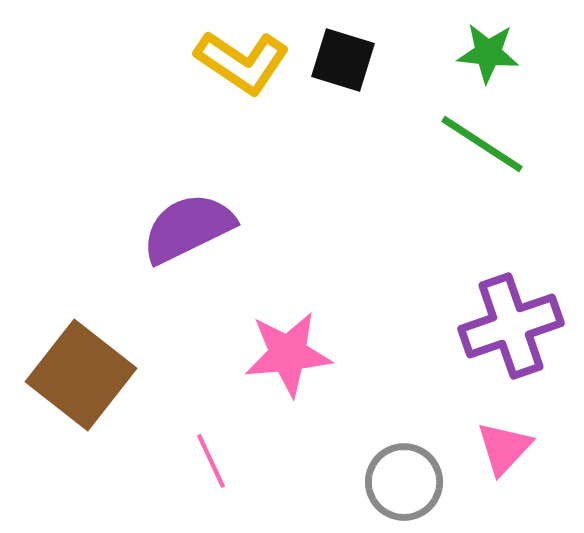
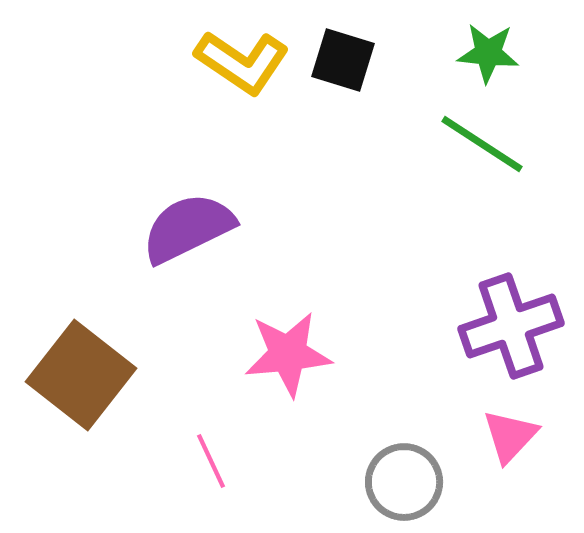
pink triangle: moved 6 px right, 12 px up
